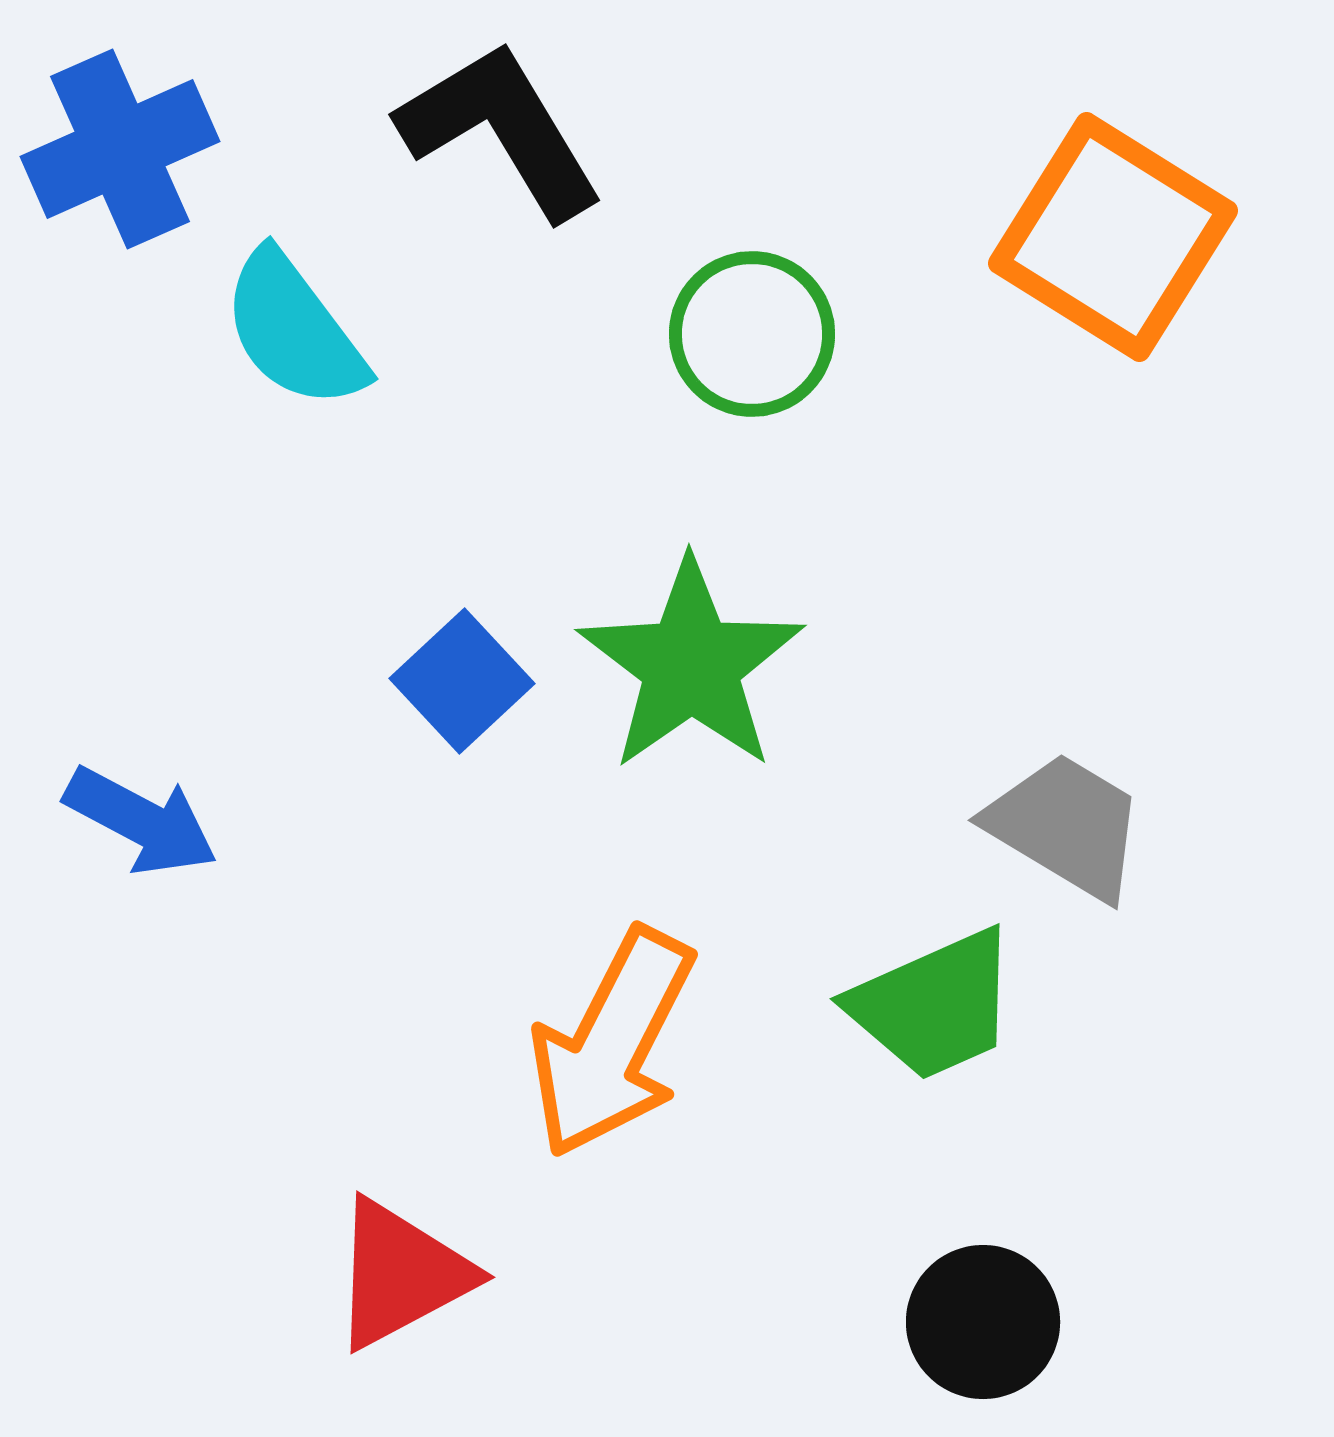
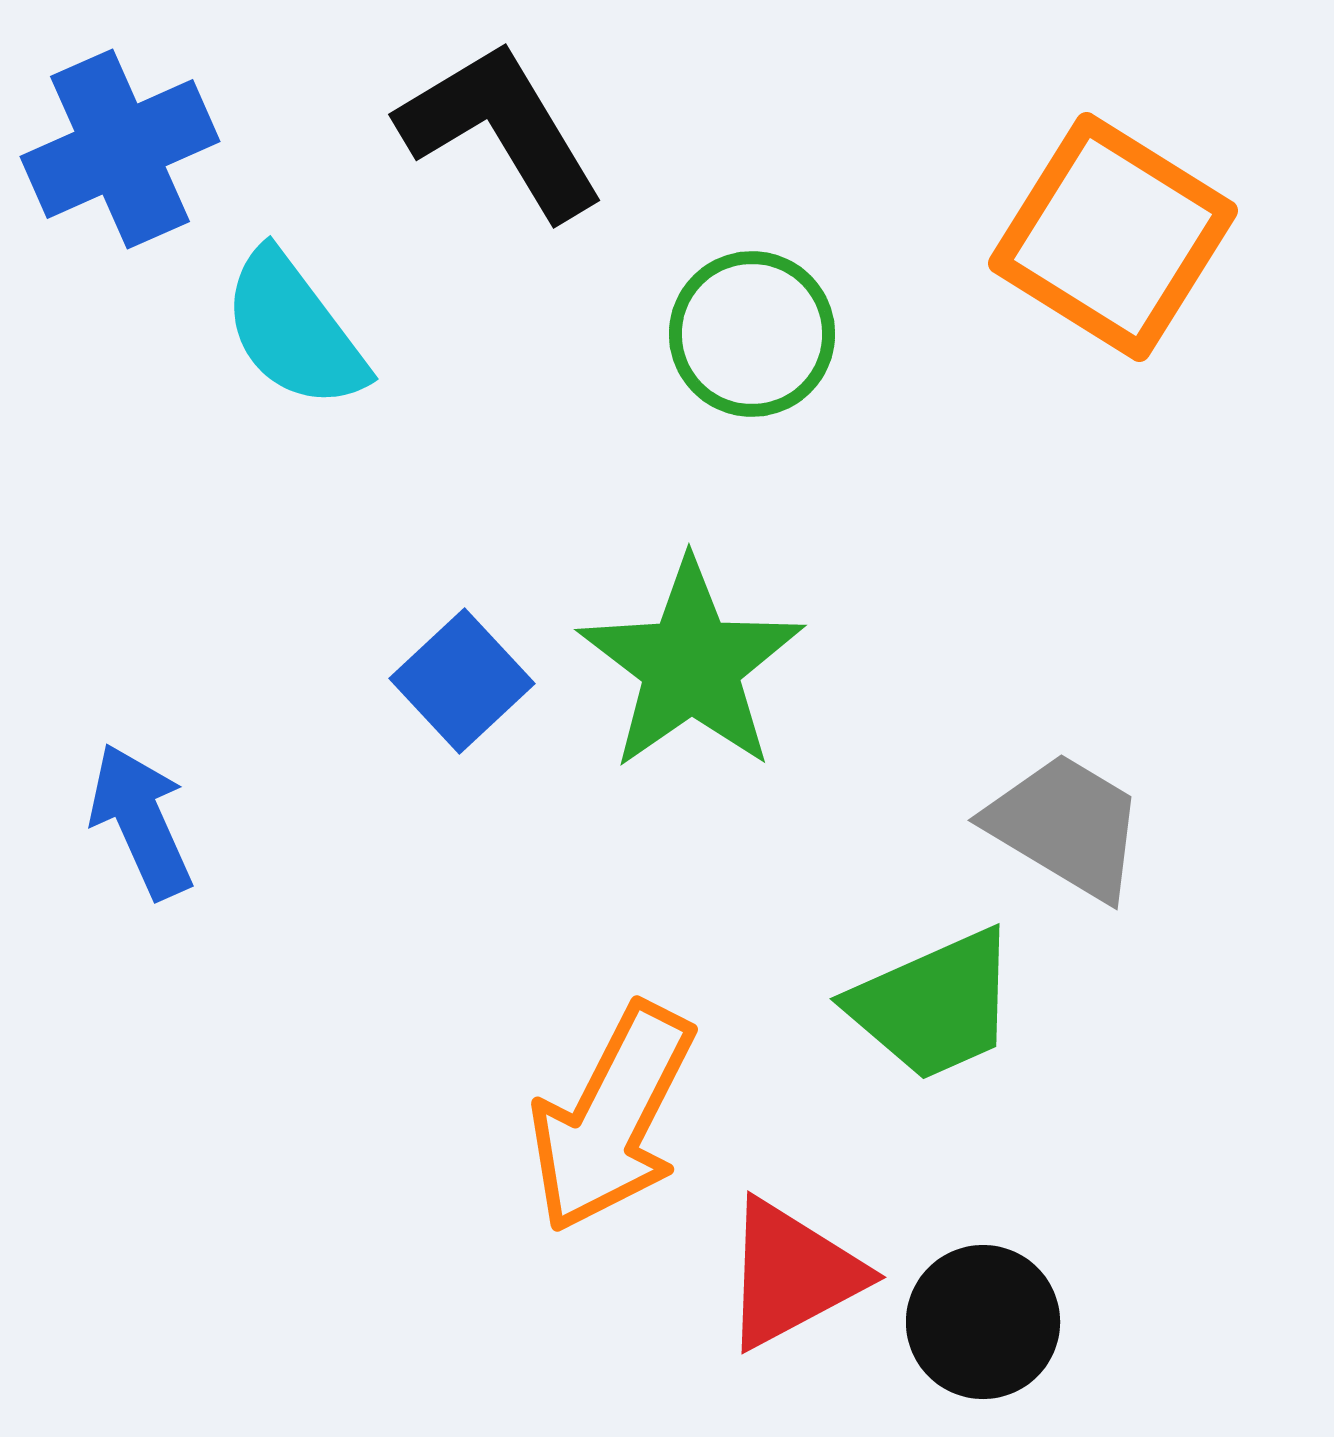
blue arrow: rotated 142 degrees counterclockwise
orange arrow: moved 75 px down
red triangle: moved 391 px right
